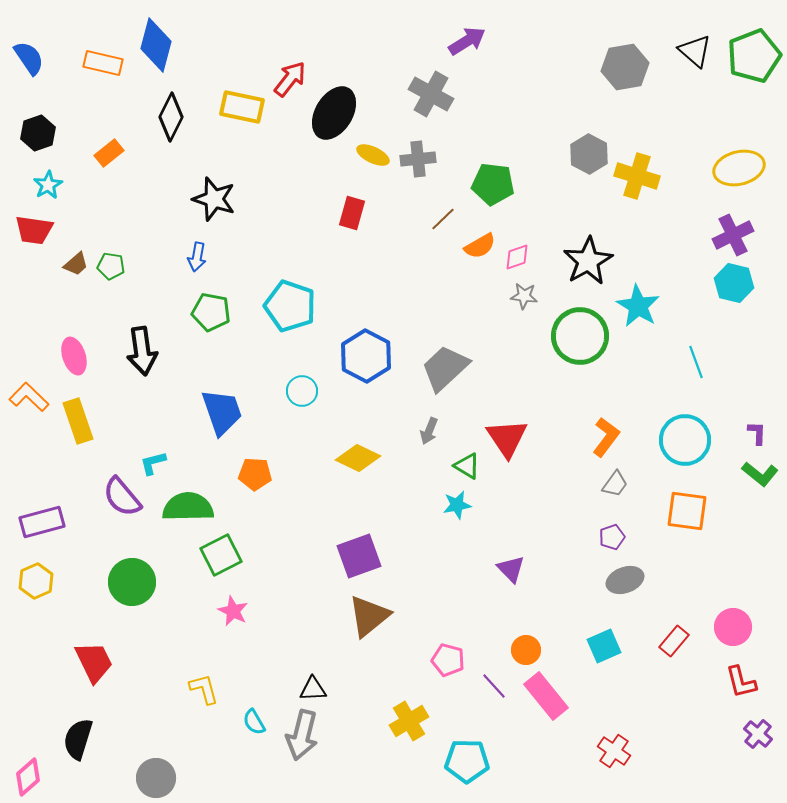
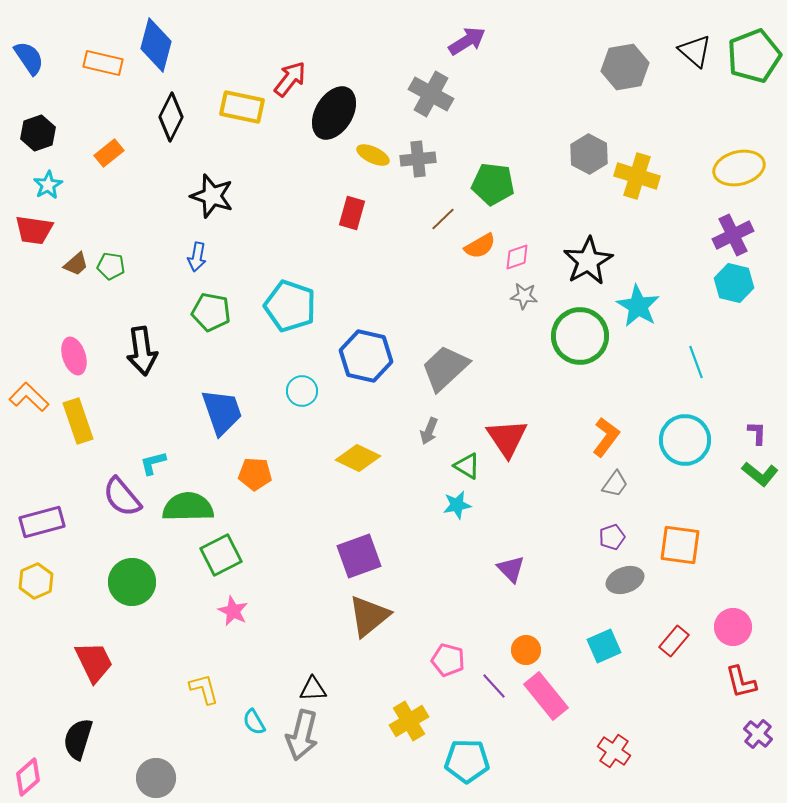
black star at (214, 199): moved 2 px left, 3 px up
blue hexagon at (366, 356): rotated 15 degrees counterclockwise
orange square at (687, 511): moved 7 px left, 34 px down
